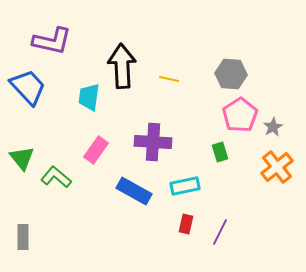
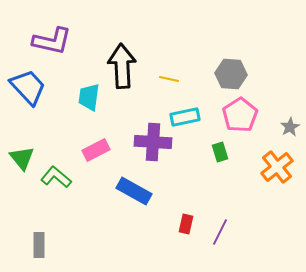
gray star: moved 17 px right
pink rectangle: rotated 28 degrees clockwise
cyan rectangle: moved 69 px up
gray rectangle: moved 16 px right, 8 px down
